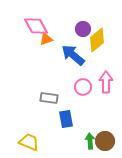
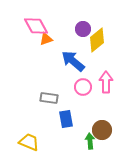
blue arrow: moved 6 px down
brown circle: moved 3 px left, 11 px up
